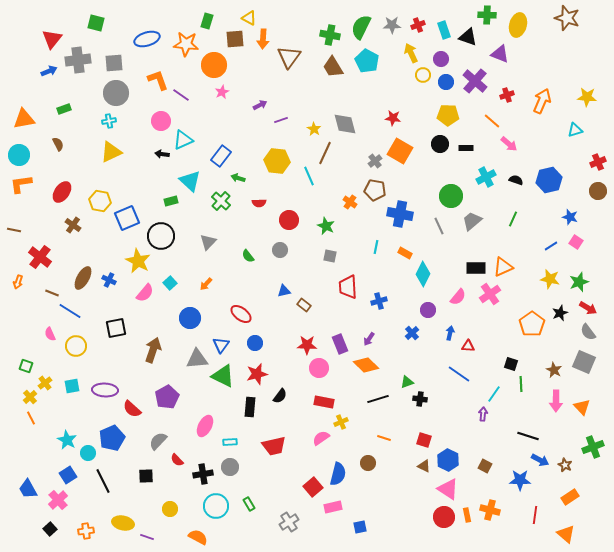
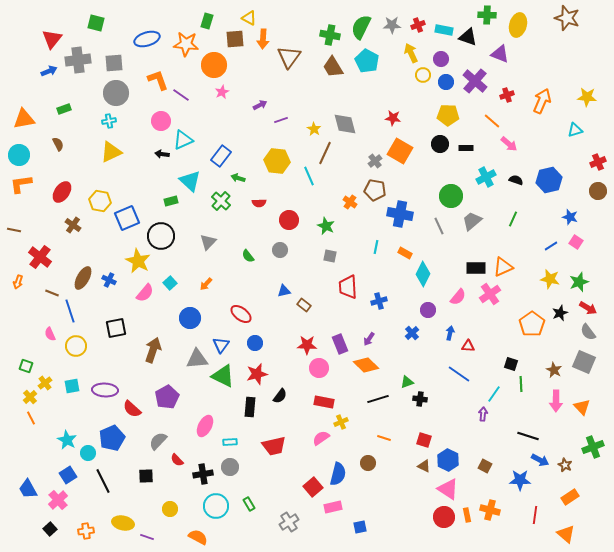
cyan rectangle at (444, 30): rotated 60 degrees counterclockwise
blue line at (70, 311): rotated 40 degrees clockwise
